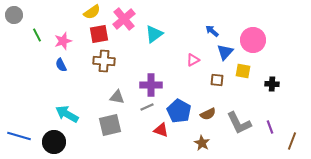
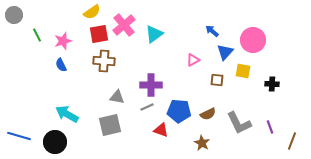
pink cross: moved 6 px down
blue pentagon: rotated 25 degrees counterclockwise
black circle: moved 1 px right
